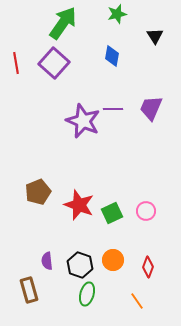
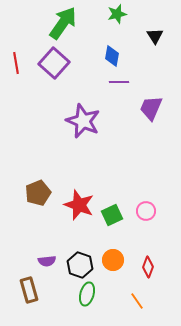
purple line: moved 6 px right, 27 px up
brown pentagon: moved 1 px down
green square: moved 2 px down
purple semicircle: rotated 90 degrees counterclockwise
